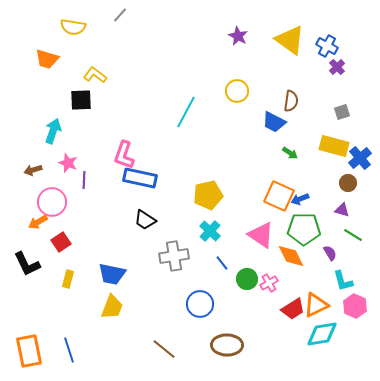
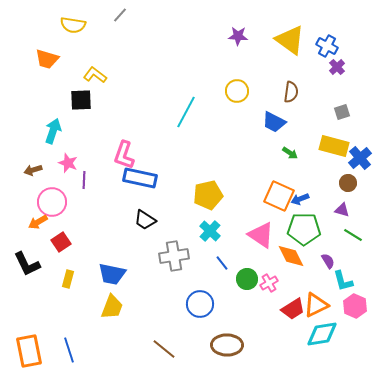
yellow semicircle at (73, 27): moved 2 px up
purple star at (238, 36): rotated 24 degrees counterclockwise
brown semicircle at (291, 101): moved 9 px up
purple semicircle at (330, 253): moved 2 px left, 8 px down
